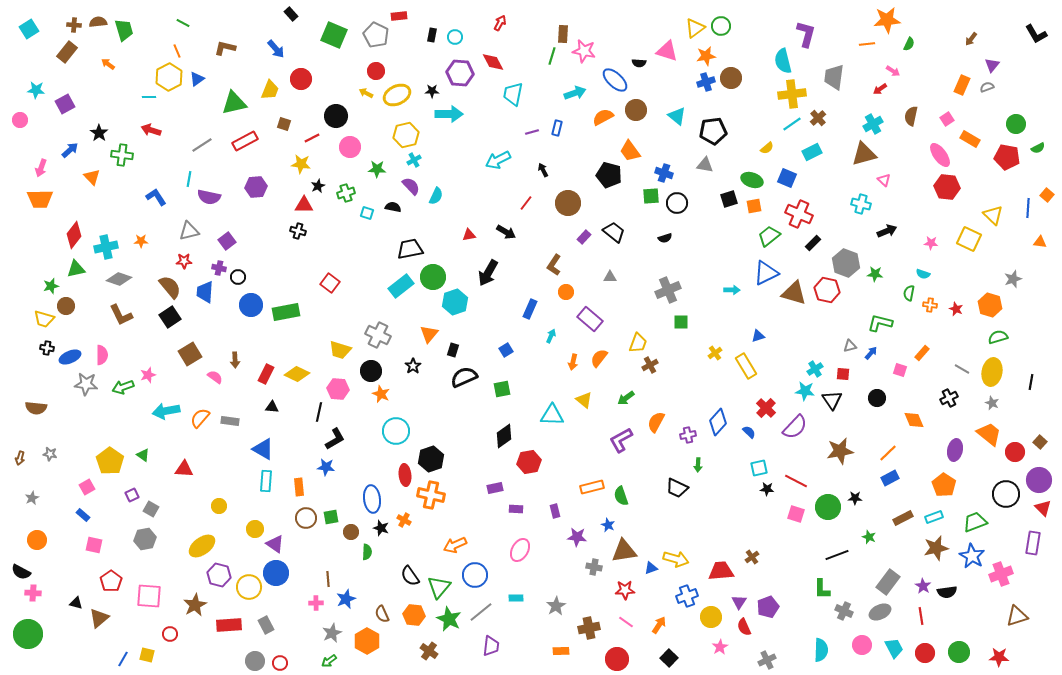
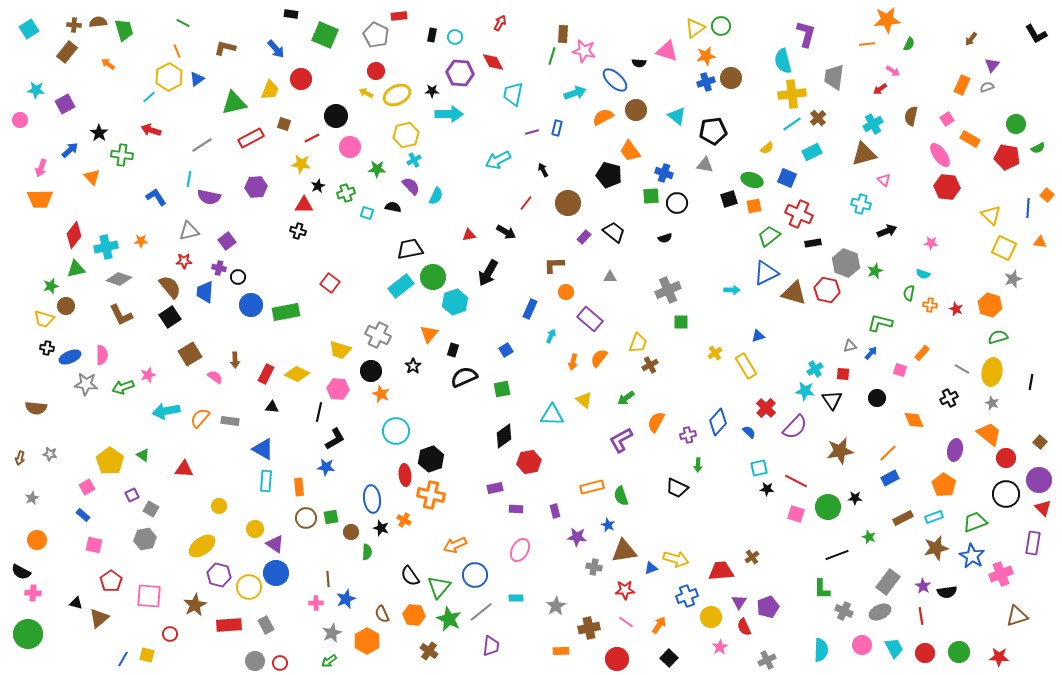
black rectangle at (291, 14): rotated 40 degrees counterclockwise
green square at (334, 35): moved 9 px left
cyan line at (149, 97): rotated 40 degrees counterclockwise
red rectangle at (245, 141): moved 6 px right, 3 px up
yellow triangle at (993, 215): moved 2 px left
yellow square at (969, 239): moved 35 px right, 9 px down
black rectangle at (813, 243): rotated 35 degrees clockwise
brown L-shape at (554, 265): rotated 55 degrees clockwise
green star at (875, 274): moved 3 px up; rotated 28 degrees counterclockwise
red circle at (1015, 452): moved 9 px left, 6 px down
